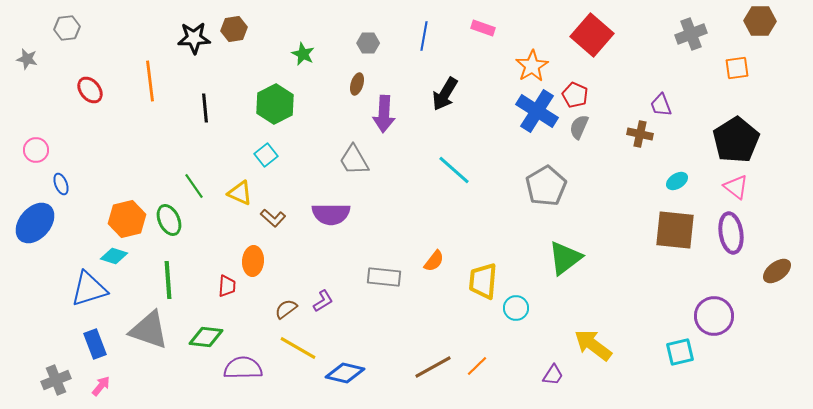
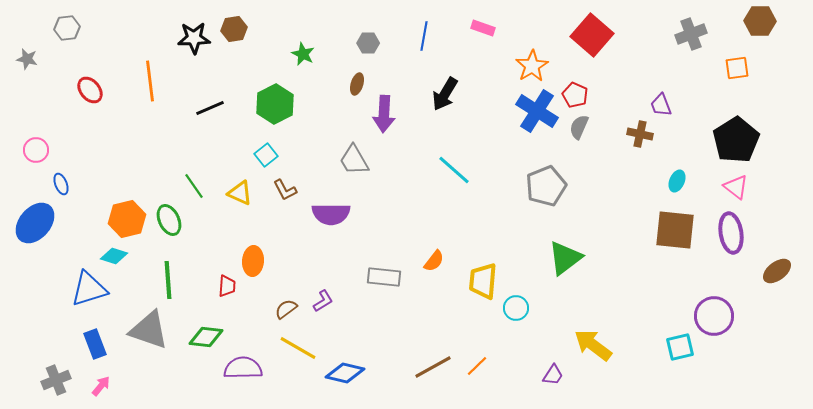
black line at (205, 108): moved 5 px right; rotated 72 degrees clockwise
cyan ellipse at (677, 181): rotated 35 degrees counterclockwise
gray pentagon at (546, 186): rotated 9 degrees clockwise
brown L-shape at (273, 218): moved 12 px right, 28 px up; rotated 20 degrees clockwise
cyan square at (680, 352): moved 5 px up
